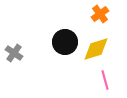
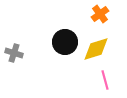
gray cross: rotated 18 degrees counterclockwise
